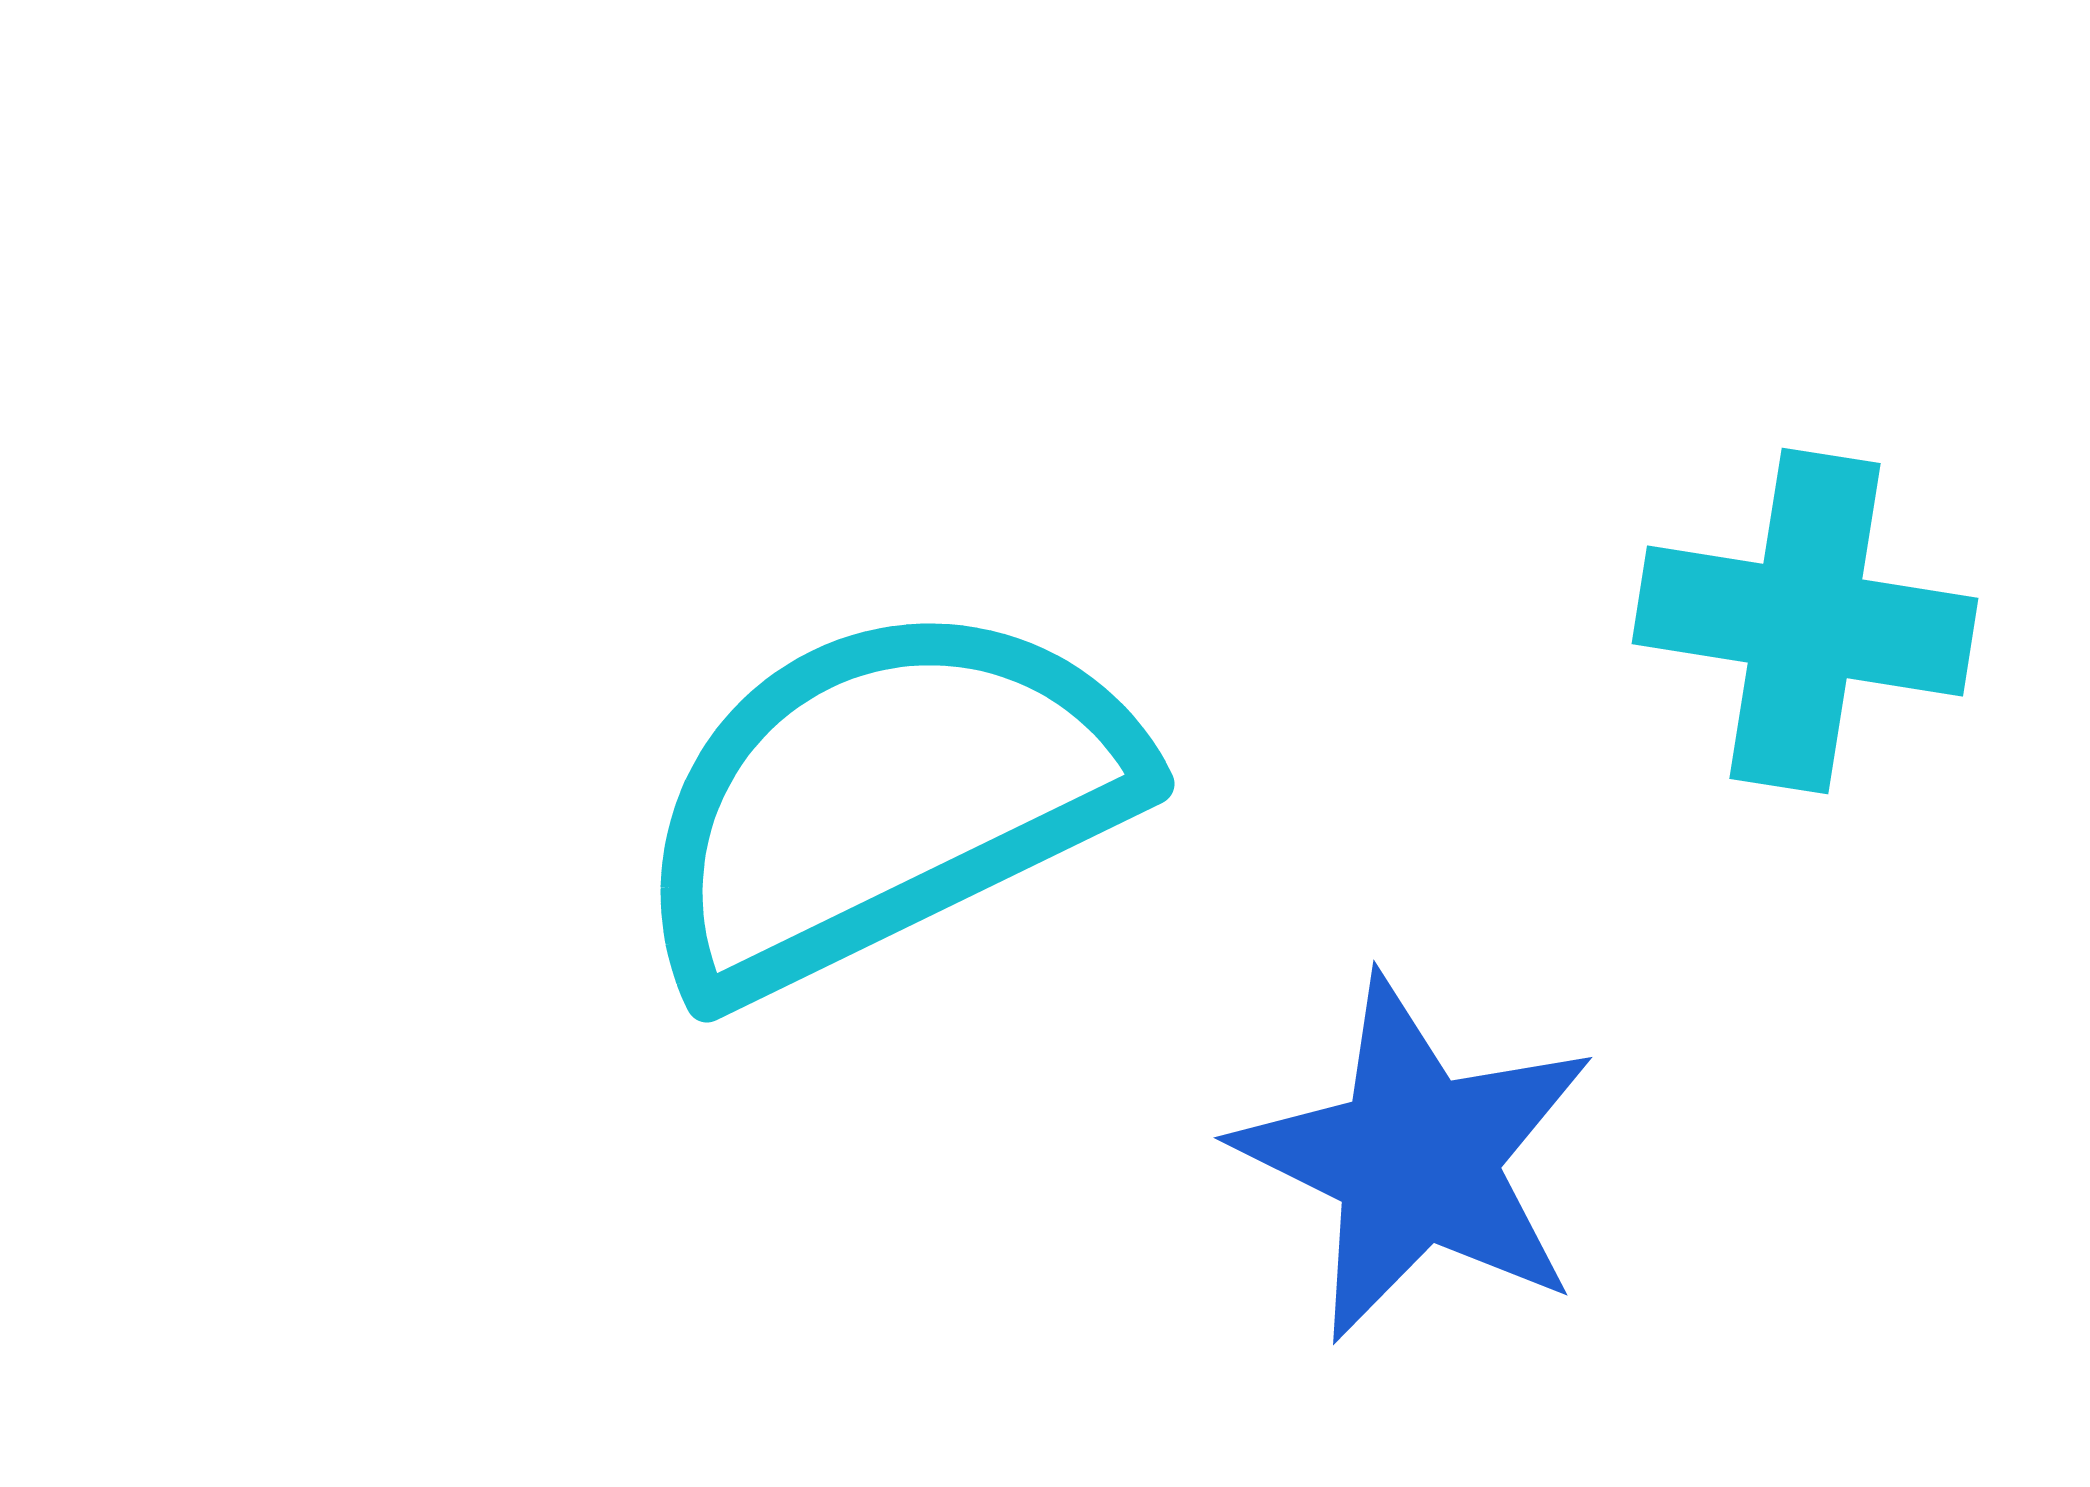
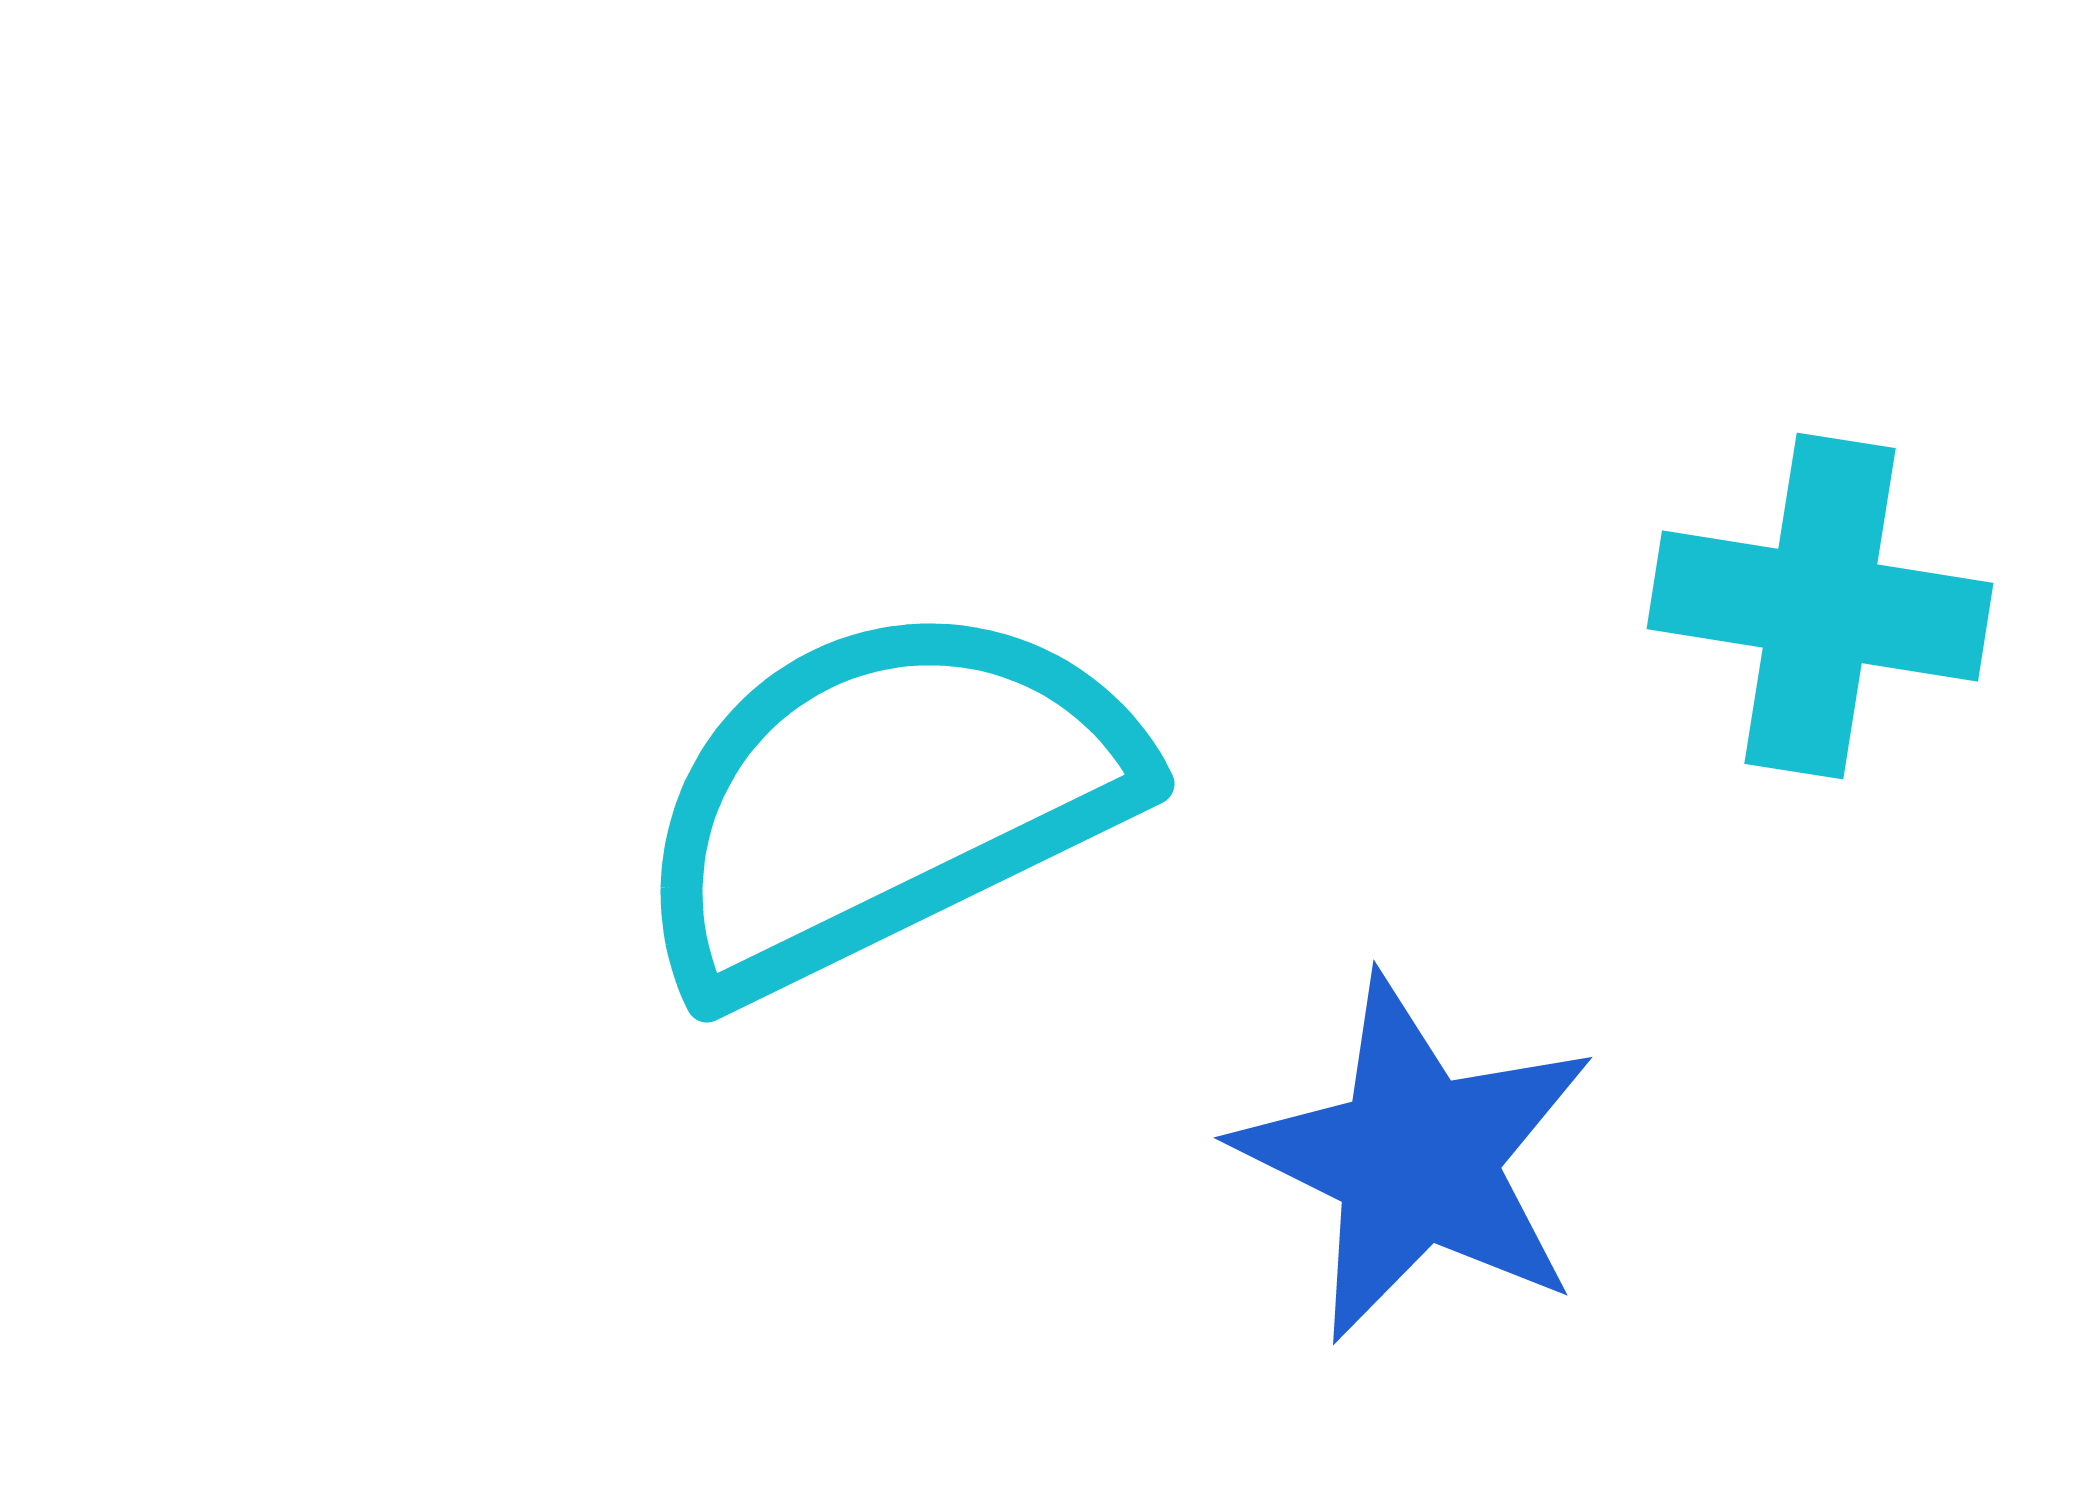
cyan cross: moved 15 px right, 15 px up
